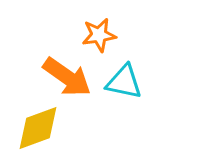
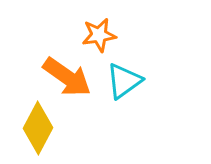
cyan triangle: moved 1 px up; rotated 48 degrees counterclockwise
yellow diamond: rotated 42 degrees counterclockwise
